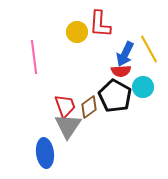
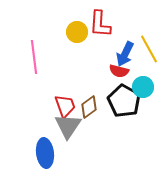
red semicircle: moved 2 px left; rotated 18 degrees clockwise
black pentagon: moved 9 px right, 5 px down
